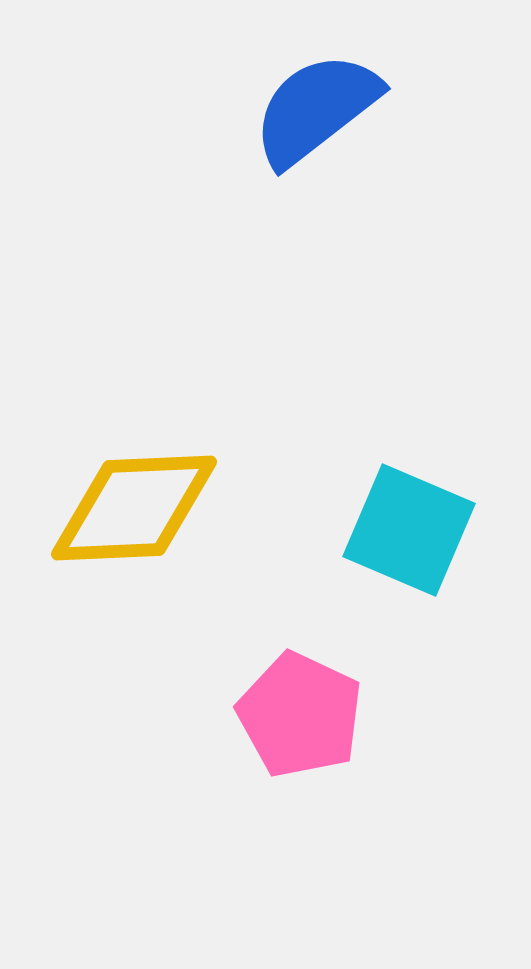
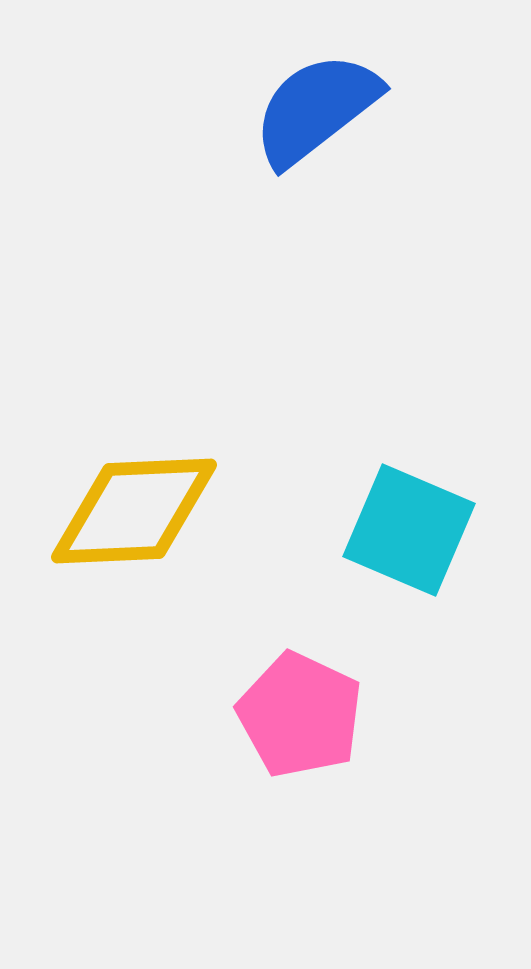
yellow diamond: moved 3 px down
